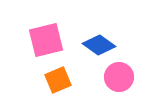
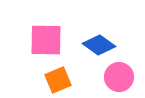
pink square: rotated 15 degrees clockwise
